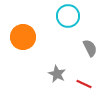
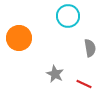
orange circle: moved 4 px left, 1 px down
gray semicircle: rotated 18 degrees clockwise
gray star: moved 2 px left
